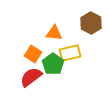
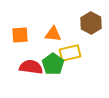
orange triangle: moved 1 px left, 1 px down
orange square: moved 13 px left, 19 px up; rotated 36 degrees counterclockwise
red semicircle: moved 10 px up; rotated 45 degrees clockwise
